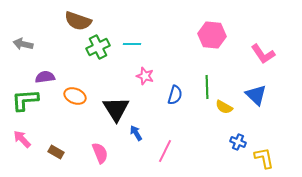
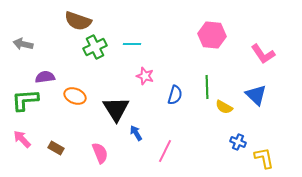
green cross: moved 3 px left
brown rectangle: moved 4 px up
